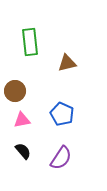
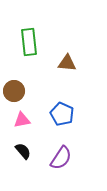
green rectangle: moved 1 px left
brown triangle: rotated 18 degrees clockwise
brown circle: moved 1 px left
